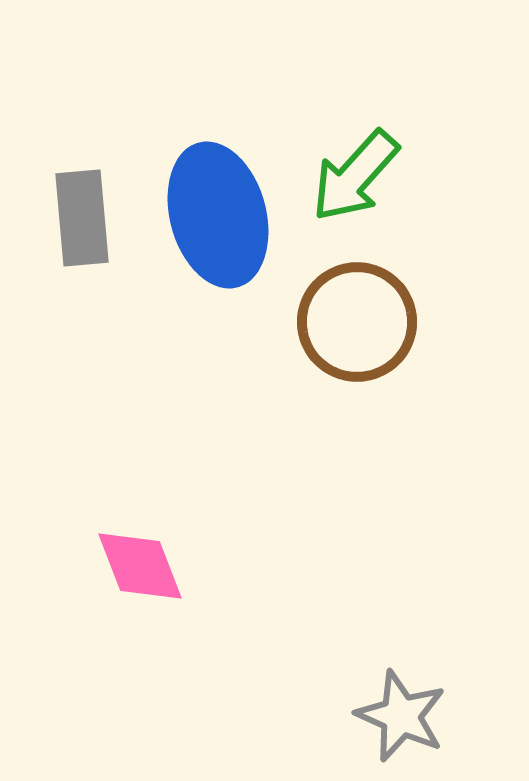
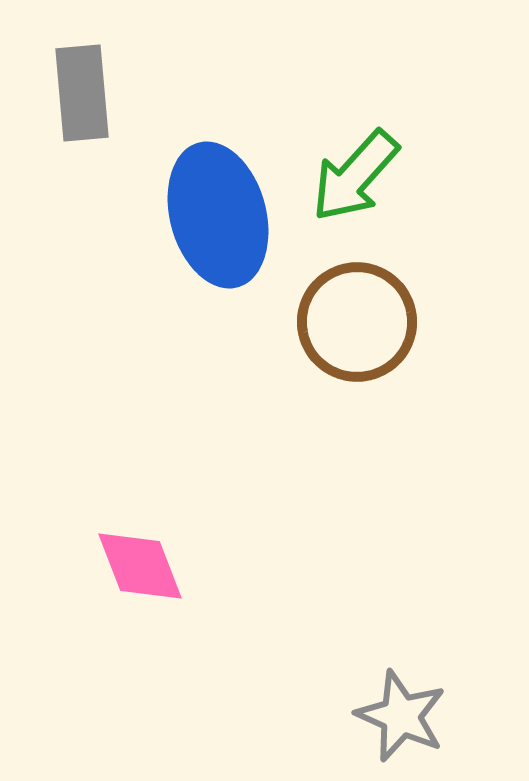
gray rectangle: moved 125 px up
